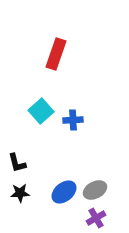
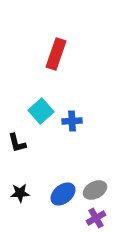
blue cross: moved 1 px left, 1 px down
black L-shape: moved 20 px up
blue ellipse: moved 1 px left, 2 px down
